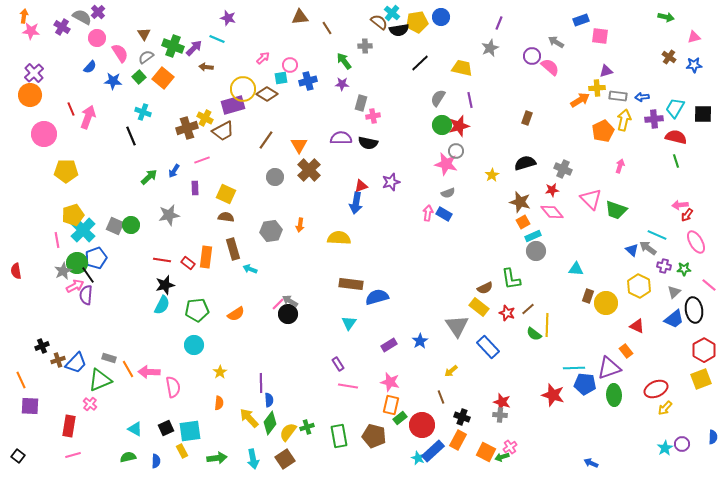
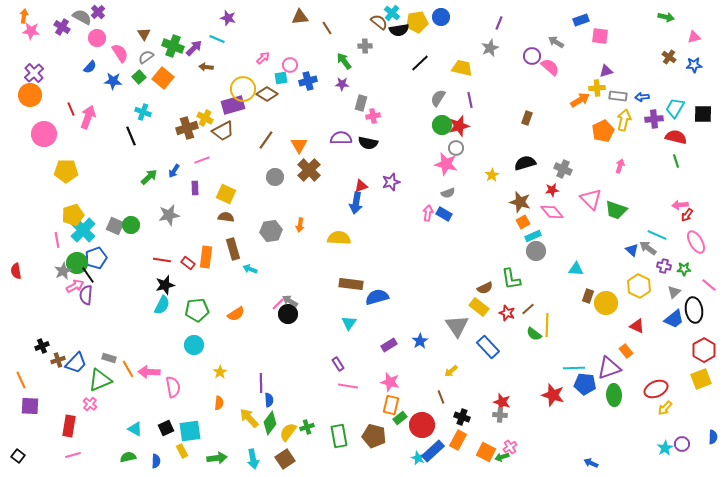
gray circle at (456, 151): moved 3 px up
